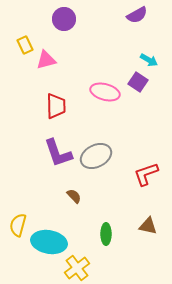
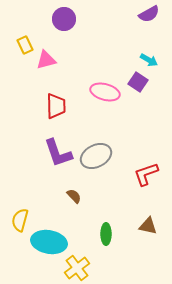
purple semicircle: moved 12 px right, 1 px up
yellow semicircle: moved 2 px right, 5 px up
